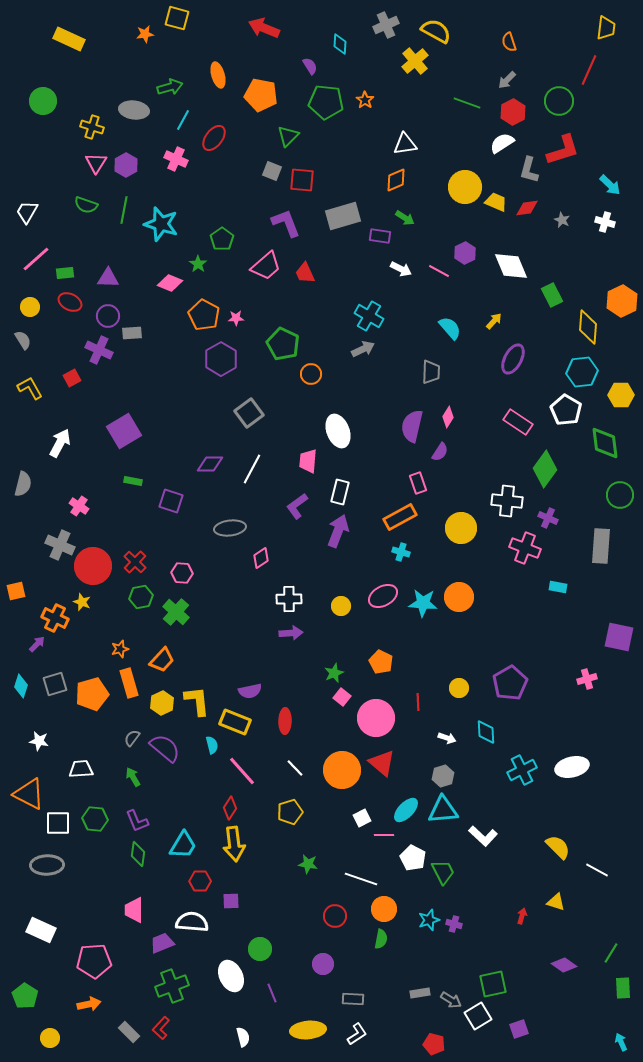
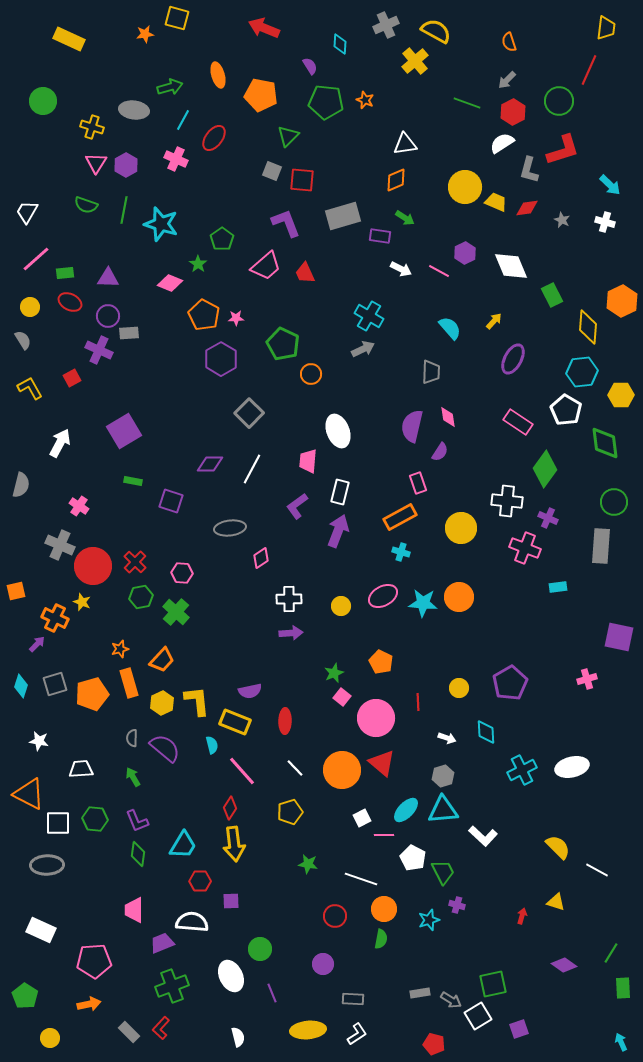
orange star at (365, 100): rotated 12 degrees counterclockwise
gray rectangle at (132, 333): moved 3 px left
gray square at (249, 413): rotated 8 degrees counterclockwise
pink diamond at (448, 417): rotated 40 degrees counterclockwise
gray semicircle at (23, 484): moved 2 px left, 1 px down
green circle at (620, 495): moved 6 px left, 7 px down
cyan rectangle at (558, 587): rotated 18 degrees counterclockwise
gray semicircle at (132, 738): rotated 36 degrees counterclockwise
purple cross at (454, 924): moved 3 px right, 19 px up
white semicircle at (243, 1037): moved 5 px left
